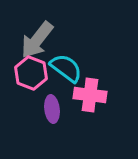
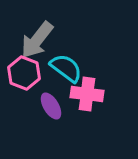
pink hexagon: moved 7 px left
pink cross: moved 3 px left, 1 px up
purple ellipse: moved 1 px left, 3 px up; rotated 24 degrees counterclockwise
